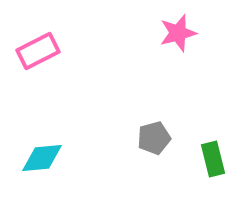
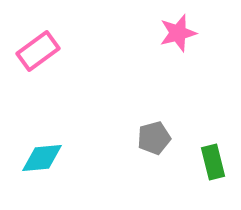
pink rectangle: rotated 9 degrees counterclockwise
green rectangle: moved 3 px down
